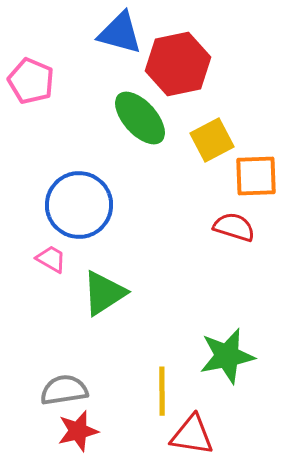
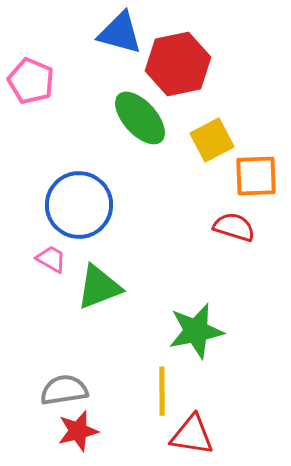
green triangle: moved 5 px left, 6 px up; rotated 12 degrees clockwise
green star: moved 31 px left, 25 px up
